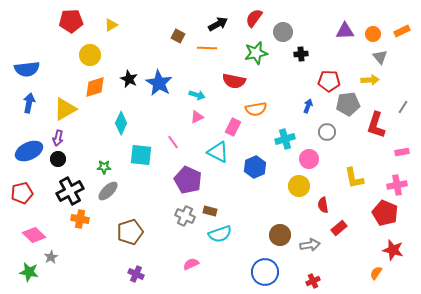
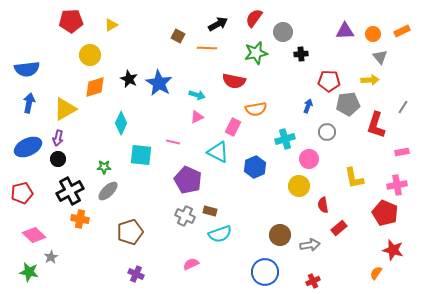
pink line at (173, 142): rotated 40 degrees counterclockwise
blue ellipse at (29, 151): moved 1 px left, 4 px up
